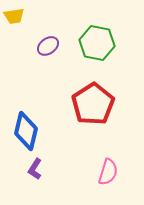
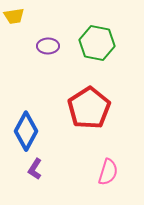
purple ellipse: rotated 35 degrees clockwise
red pentagon: moved 4 px left, 4 px down
blue diamond: rotated 15 degrees clockwise
